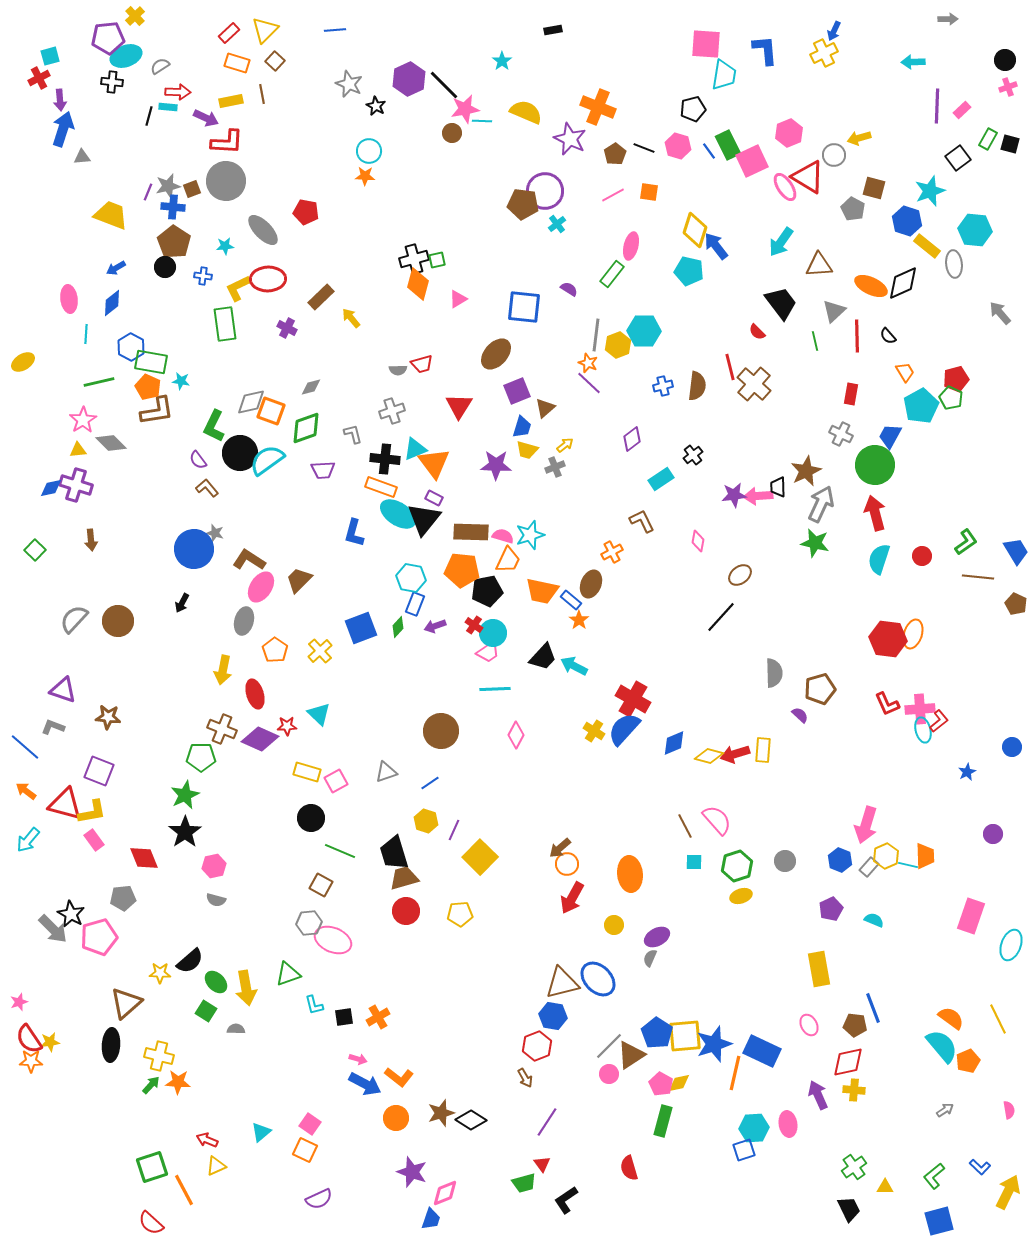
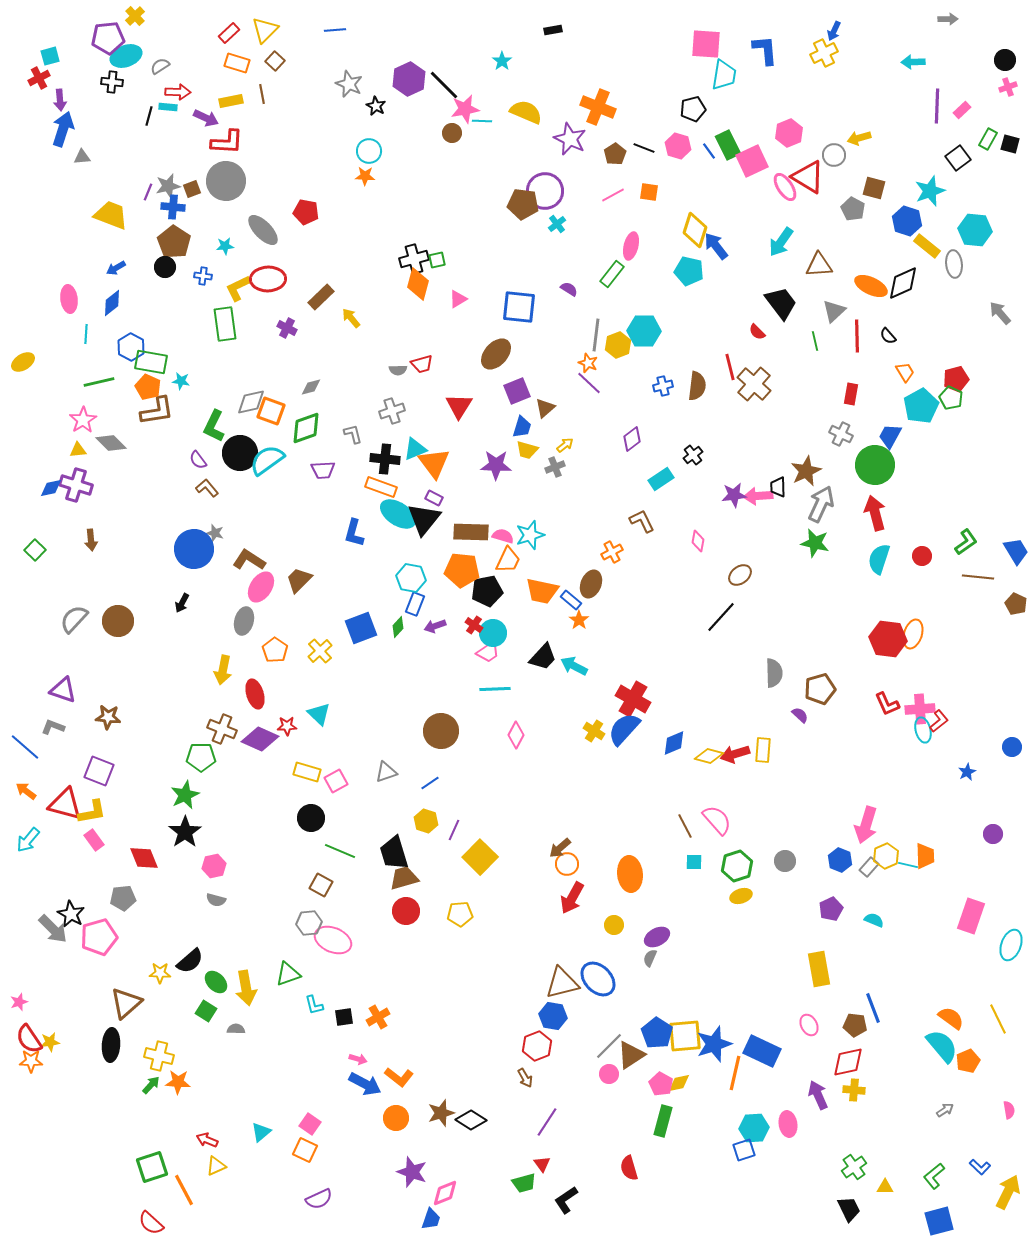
blue square at (524, 307): moved 5 px left
